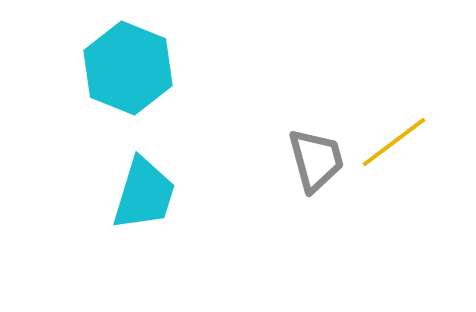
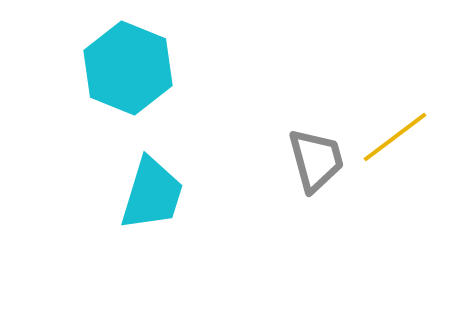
yellow line: moved 1 px right, 5 px up
cyan trapezoid: moved 8 px right
